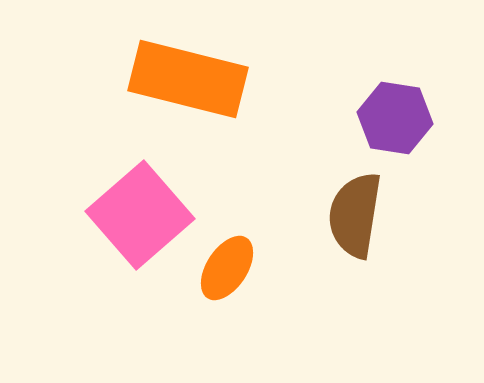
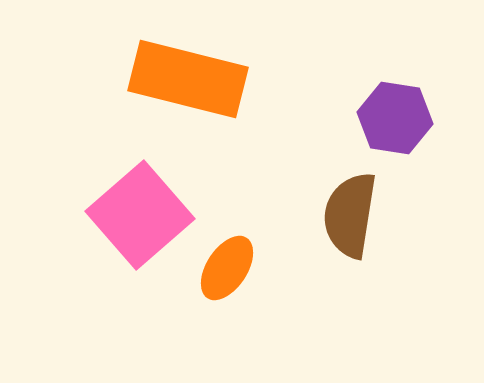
brown semicircle: moved 5 px left
